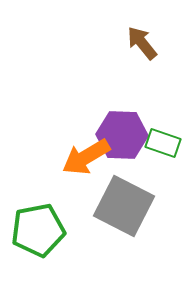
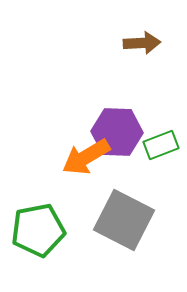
brown arrow: rotated 126 degrees clockwise
purple hexagon: moved 5 px left, 3 px up
green rectangle: moved 2 px left, 2 px down; rotated 40 degrees counterclockwise
gray square: moved 14 px down
